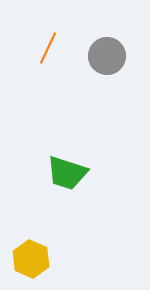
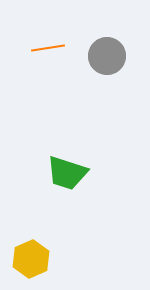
orange line: rotated 56 degrees clockwise
yellow hexagon: rotated 12 degrees clockwise
